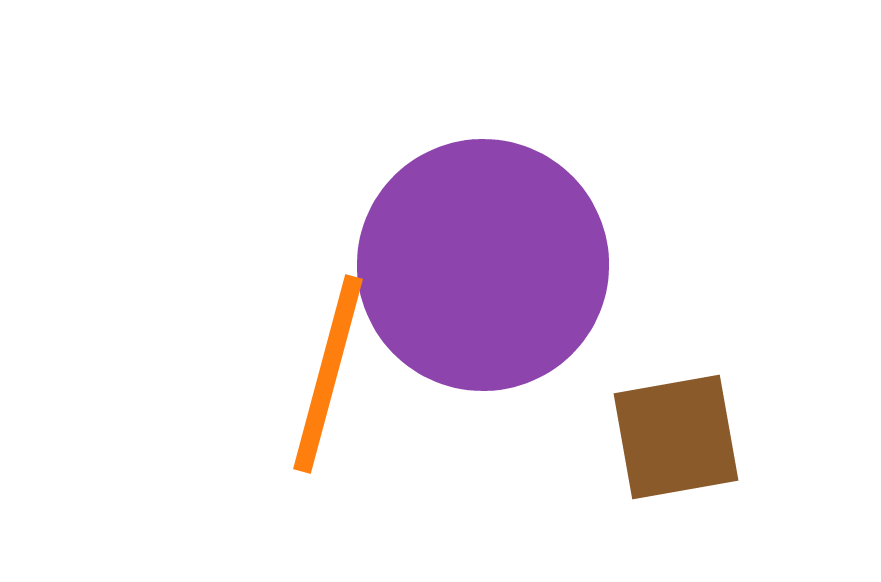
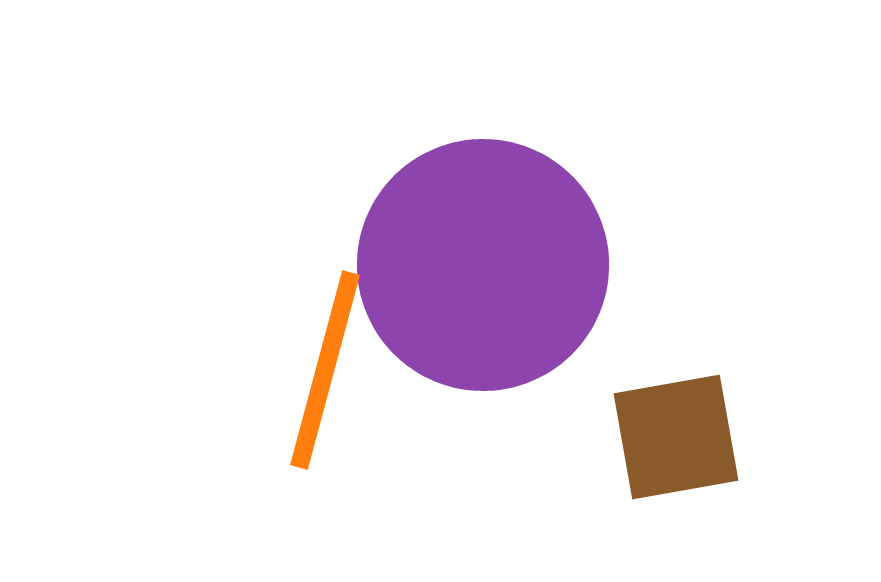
orange line: moved 3 px left, 4 px up
